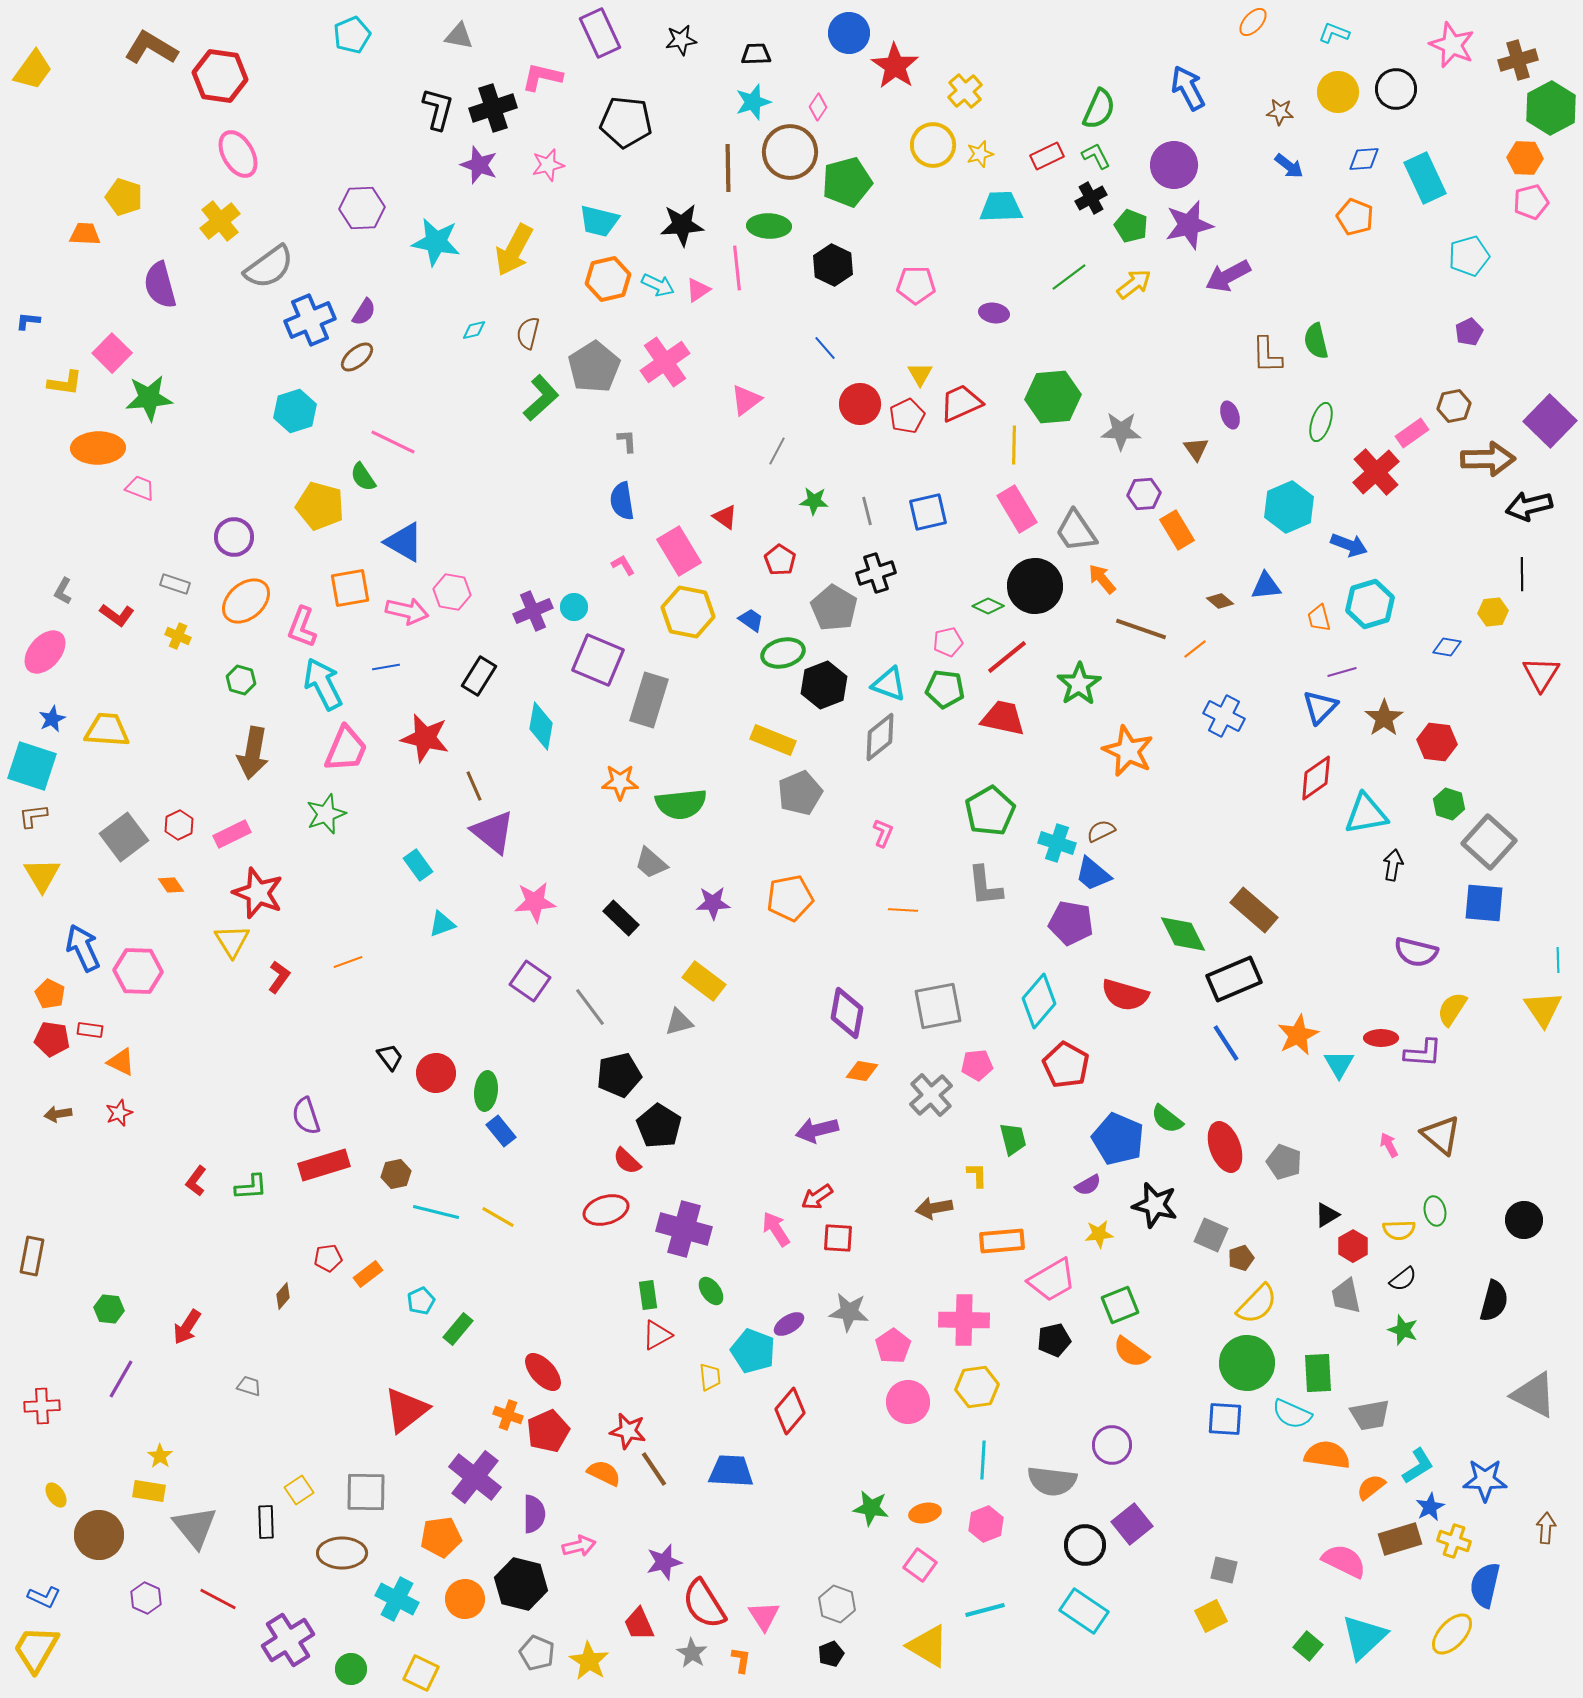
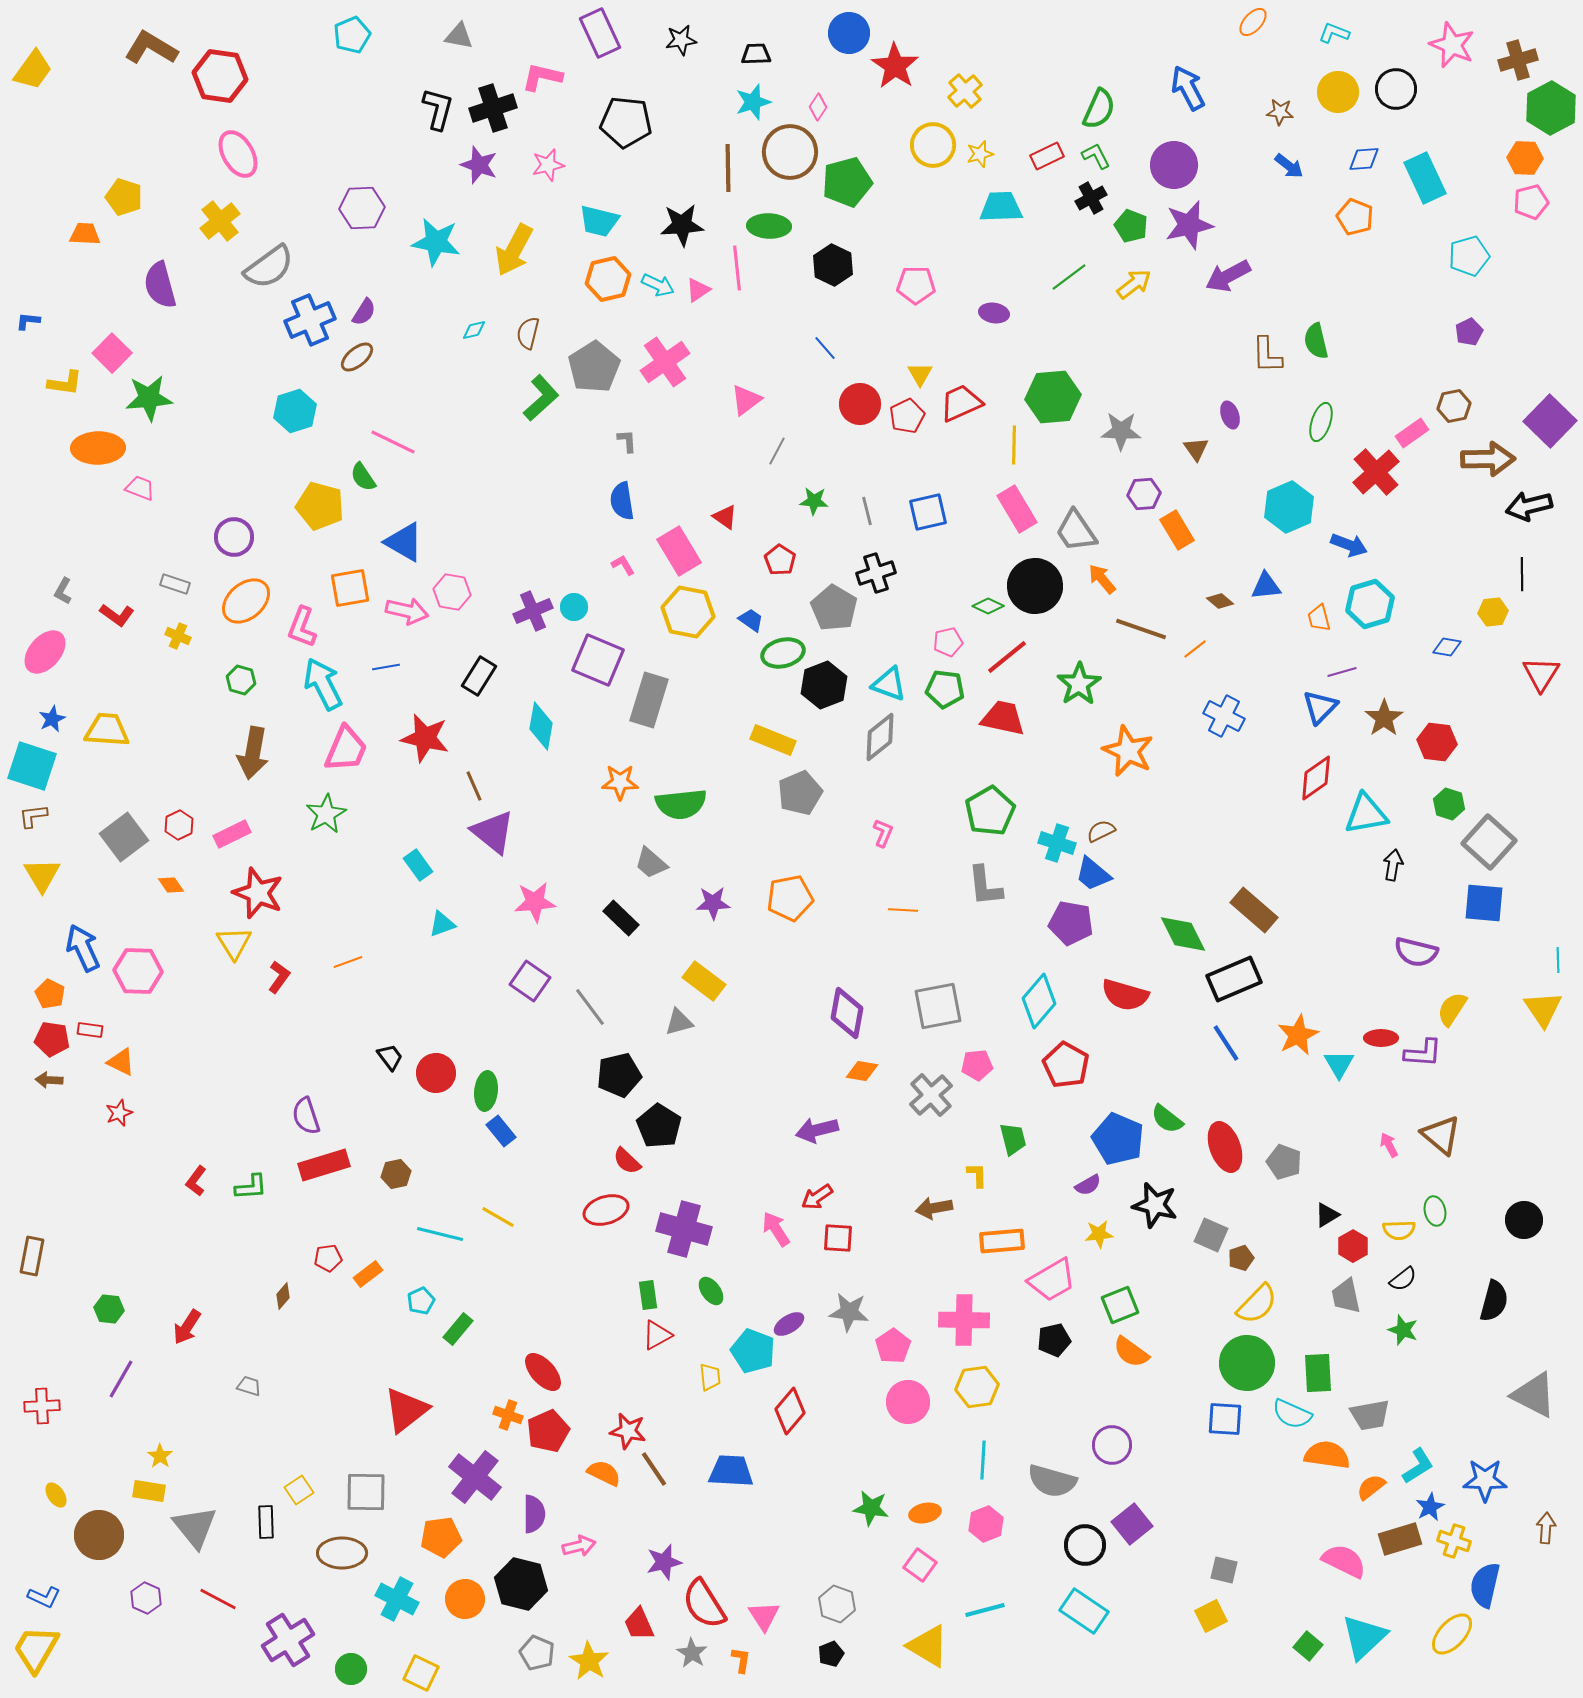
green star at (326, 814): rotated 9 degrees counterclockwise
yellow triangle at (232, 941): moved 2 px right, 2 px down
brown arrow at (58, 1114): moved 9 px left, 34 px up; rotated 12 degrees clockwise
cyan line at (436, 1212): moved 4 px right, 22 px down
gray semicircle at (1052, 1481): rotated 9 degrees clockwise
